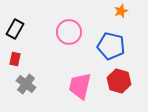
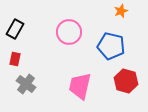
red hexagon: moved 7 px right
